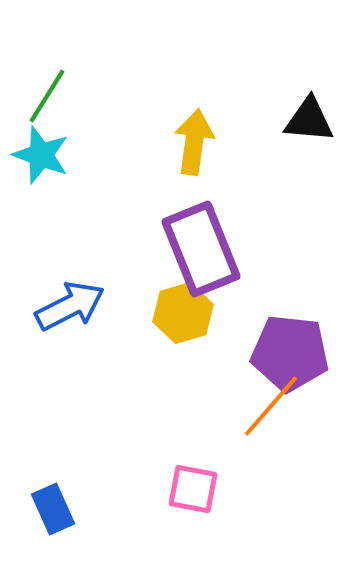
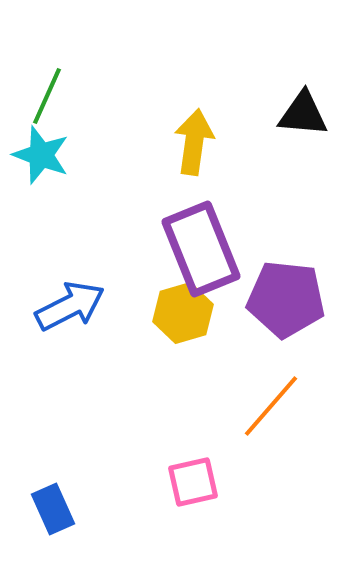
green line: rotated 8 degrees counterclockwise
black triangle: moved 6 px left, 6 px up
purple pentagon: moved 4 px left, 54 px up
pink square: moved 7 px up; rotated 24 degrees counterclockwise
